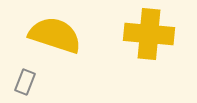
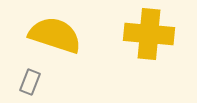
gray rectangle: moved 5 px right
